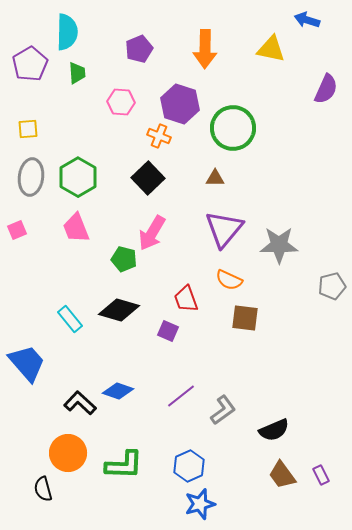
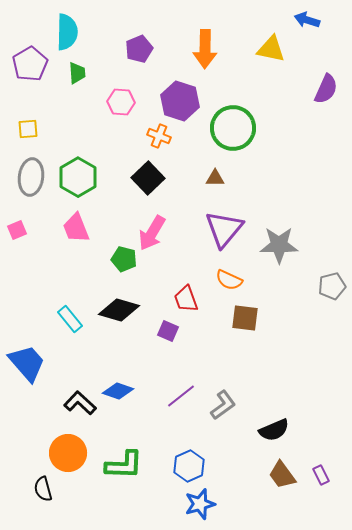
purple hexagon at (180, 104): moved 3 px up
gray L-shape at (223, 410): moved 5 px up
